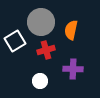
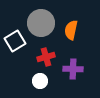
gray circle: moved 1 px down
red cross: moved 7 px down
